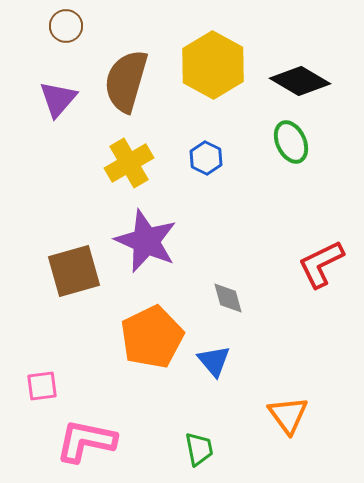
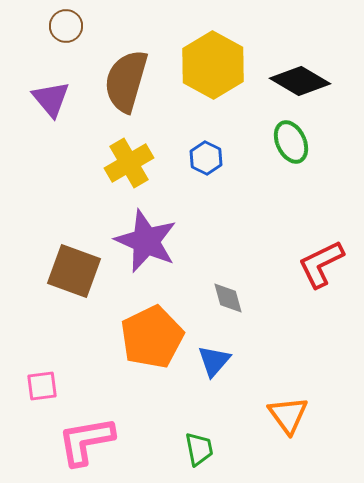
purple triangle: moved 7 px left; rotated 21 degrees counterclockwise
brown square: rotated 36 degrees clockwise
blue triangle: rotated 21 degrees clockwise
pink L-shape: rotated 22 degrees counterclockwise
